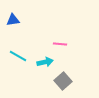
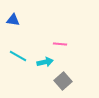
blue triangle: rotated 16 degrees clockwise
